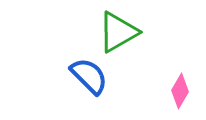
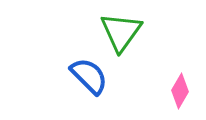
green triangle: moved 3 px right; rotated 24 degrees counterclockwise
